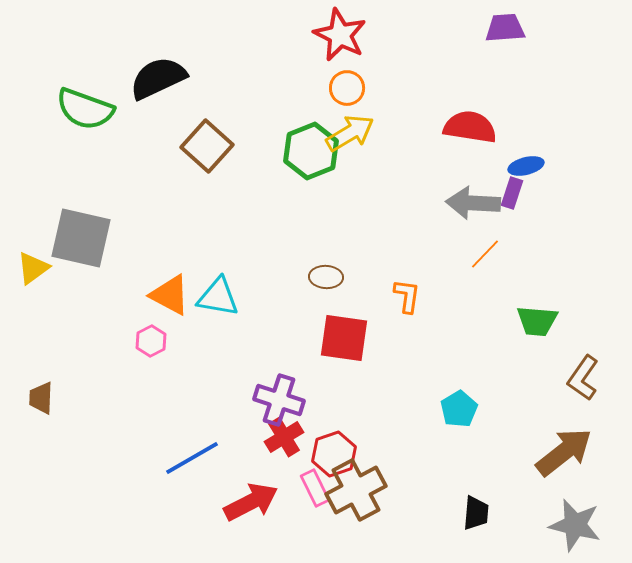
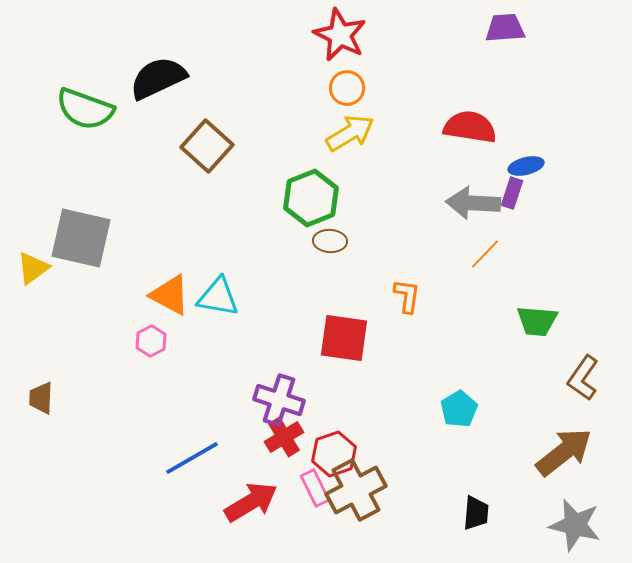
green hexagon: moved 47 px down
brown ellipse: moved 4 px right, 36 px up
red arrow: rotated 4 degrees counterclockwise
